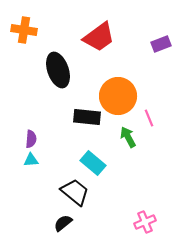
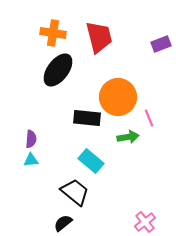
orange cross: moved 29 px right, 3 px down
red trapezoid: rotated 68 degrees counterclockwise
black ellipse: rotated 56 degrees clockwise
orange circle: moved 1 px down
black rectangle: moved 1 px down
green arrow: rotated 110 degrees clockwise
cyan rectangle: moved 2 px left, 2 px up
pink cross: rotated 15 degrees counterclockwise
